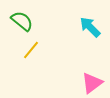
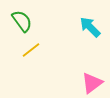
green semicircle: rotated 15 degrees clockwise
yellow line: rotated 12 degrees clockwise
